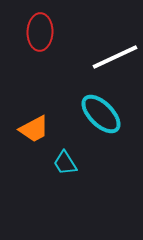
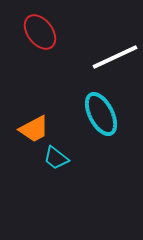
red ellipse: rotated 39 degrees counterclockwise
cyan ellipse: rotated 18 degrees clockwise
cyan trapezoid: moved 9 px left, 5 px up; rotated 20 degrees counterclockwise
